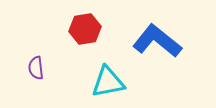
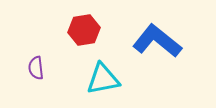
red hexagon: moved 1 px left, 1 px down
cyan triangle: moved 5 px left, 3 px up
